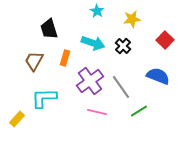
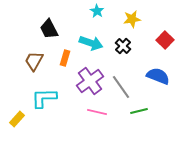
black trapezoid: rotated 10 degrees counterclockwise
cyan arrow: moved 2 px left
green line: rotated 18 degrees clockwise
